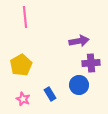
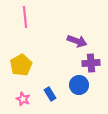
purple arrow: moved 2 px left; rotated 30 degrees clockwise
